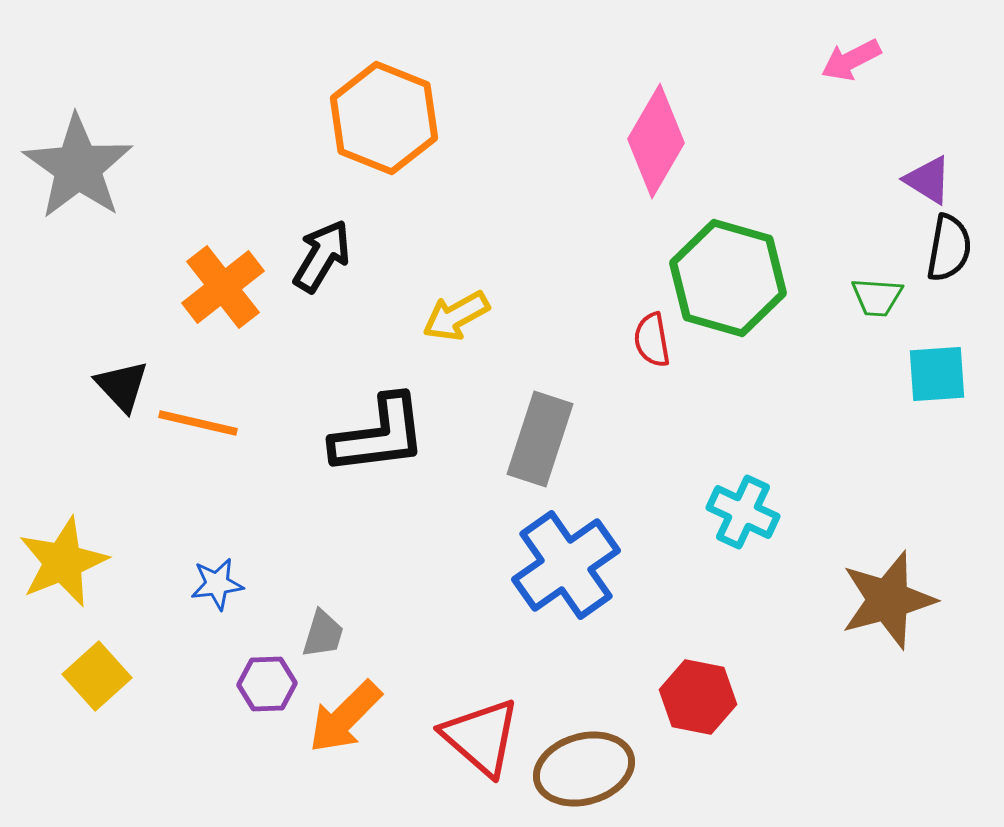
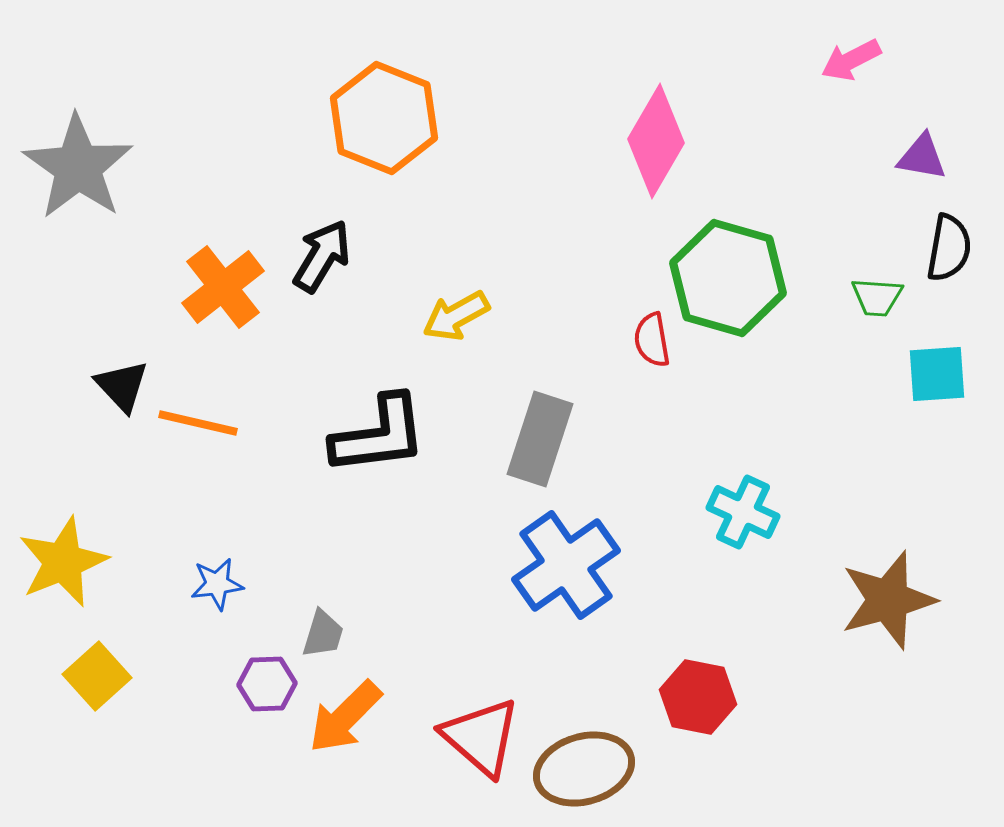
purple triangle: moved 6 px left, 23 px up; rotated 22 degrees counterclockwise
